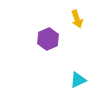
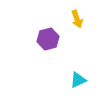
purple hexagon: rotated 10 degrees clockwise
